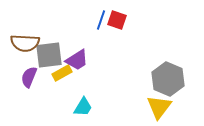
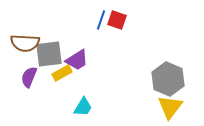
gray square: moved 1 px up
yellow triangle: moved 11 px right
